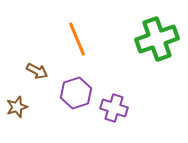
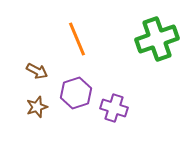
brown star: moved 20 px right
